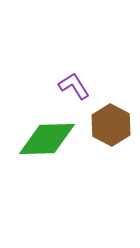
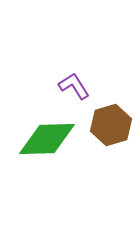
brown hexagon: rotated 15 degrees clockwise
